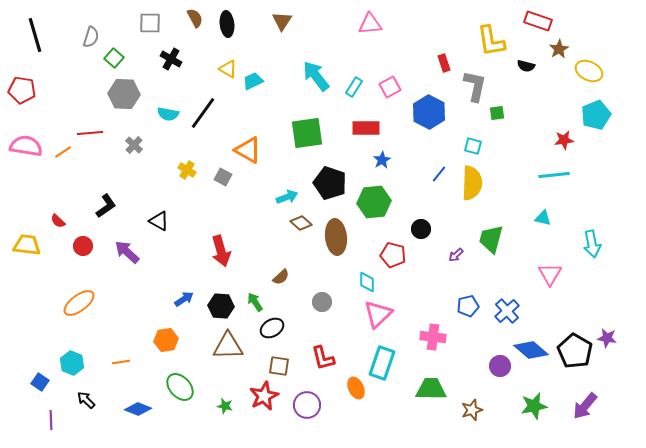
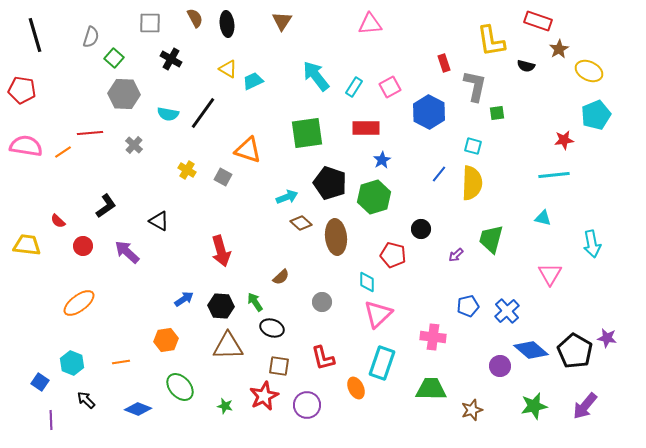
orange triangle at (248, 150): rotated 12 degrees counterclockwise
green hexagon at (374, 202): moved 5 px up; rotated 12 degrees counterclockwise
black ellipse at (272, 328): rotated 50 degrees clockwise
